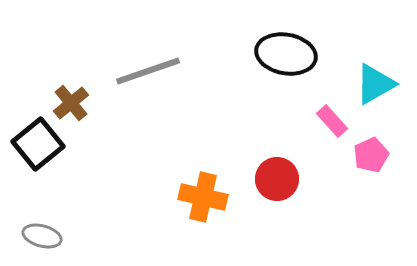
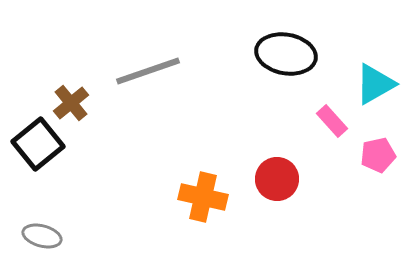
pink pentagon: moved 7 px right; rotated 12 degrees clockwise
